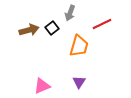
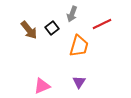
gray arrow: moved 2 px right, 1 px down
brown arrow: rotated 66 degrees clockwise
